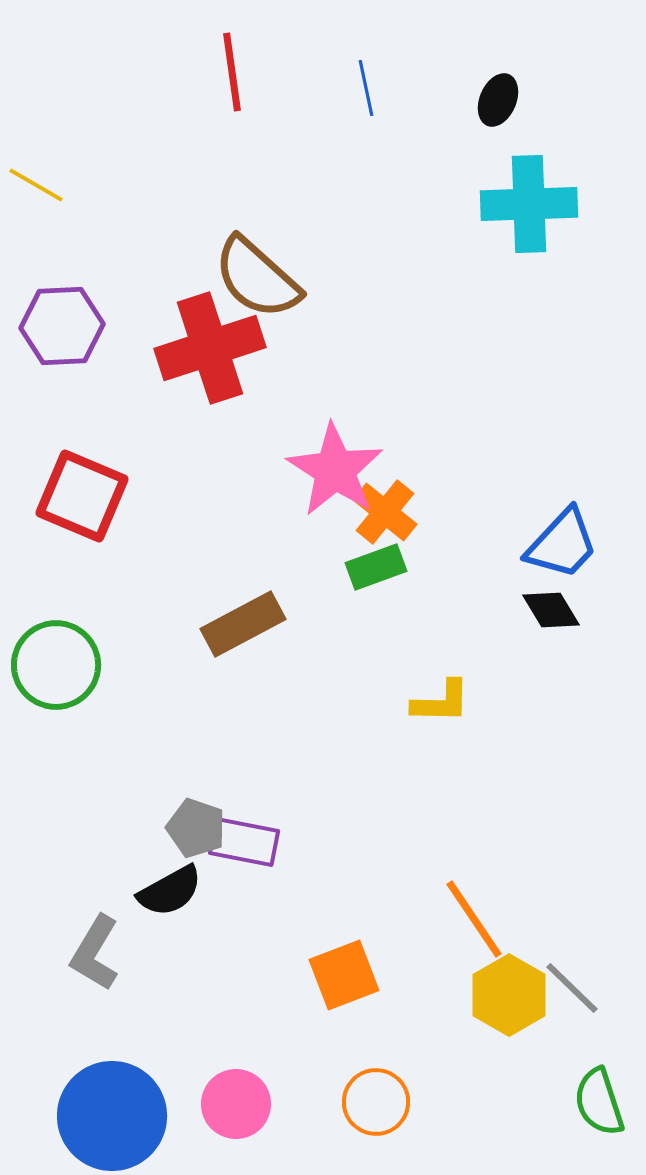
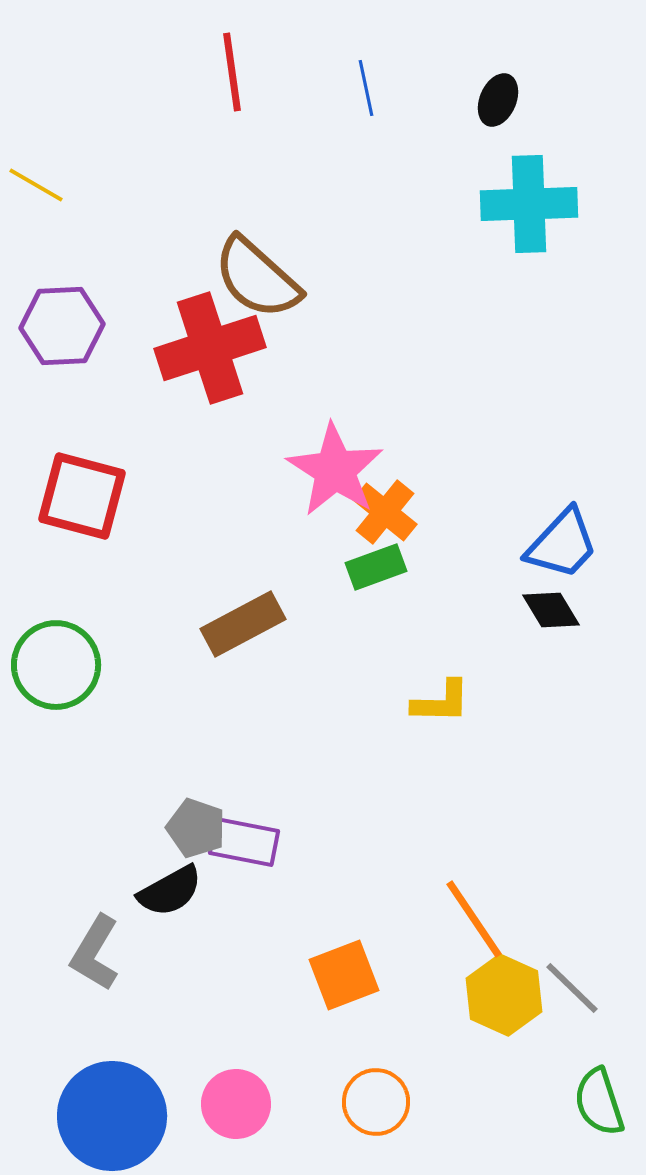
red square: rotated 8 degrees counterclockwise
yellow hexagon: moved 5 px left; rotated 6 degrees counterclockwise
